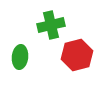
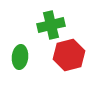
red hexagon: moved 8 px left
